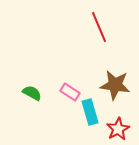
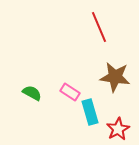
brown star: moved 8 px up
